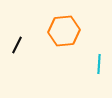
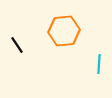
black line: rotated 60 degrees counterclockwise
